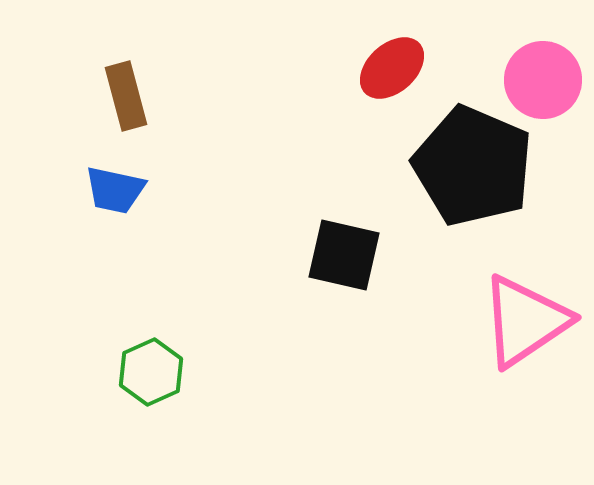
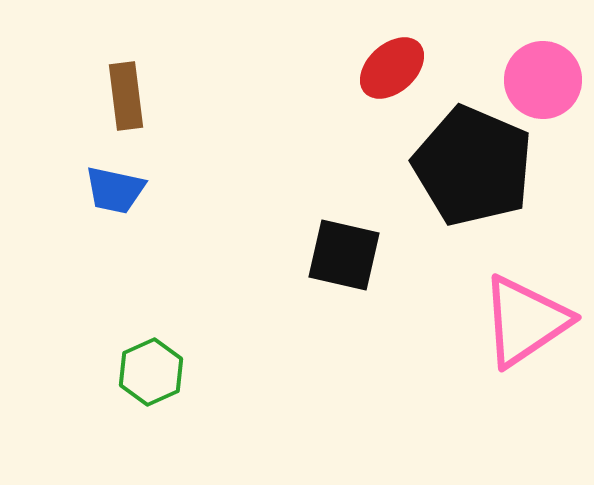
brown rectangle: rotated 8 degrees clockwise
